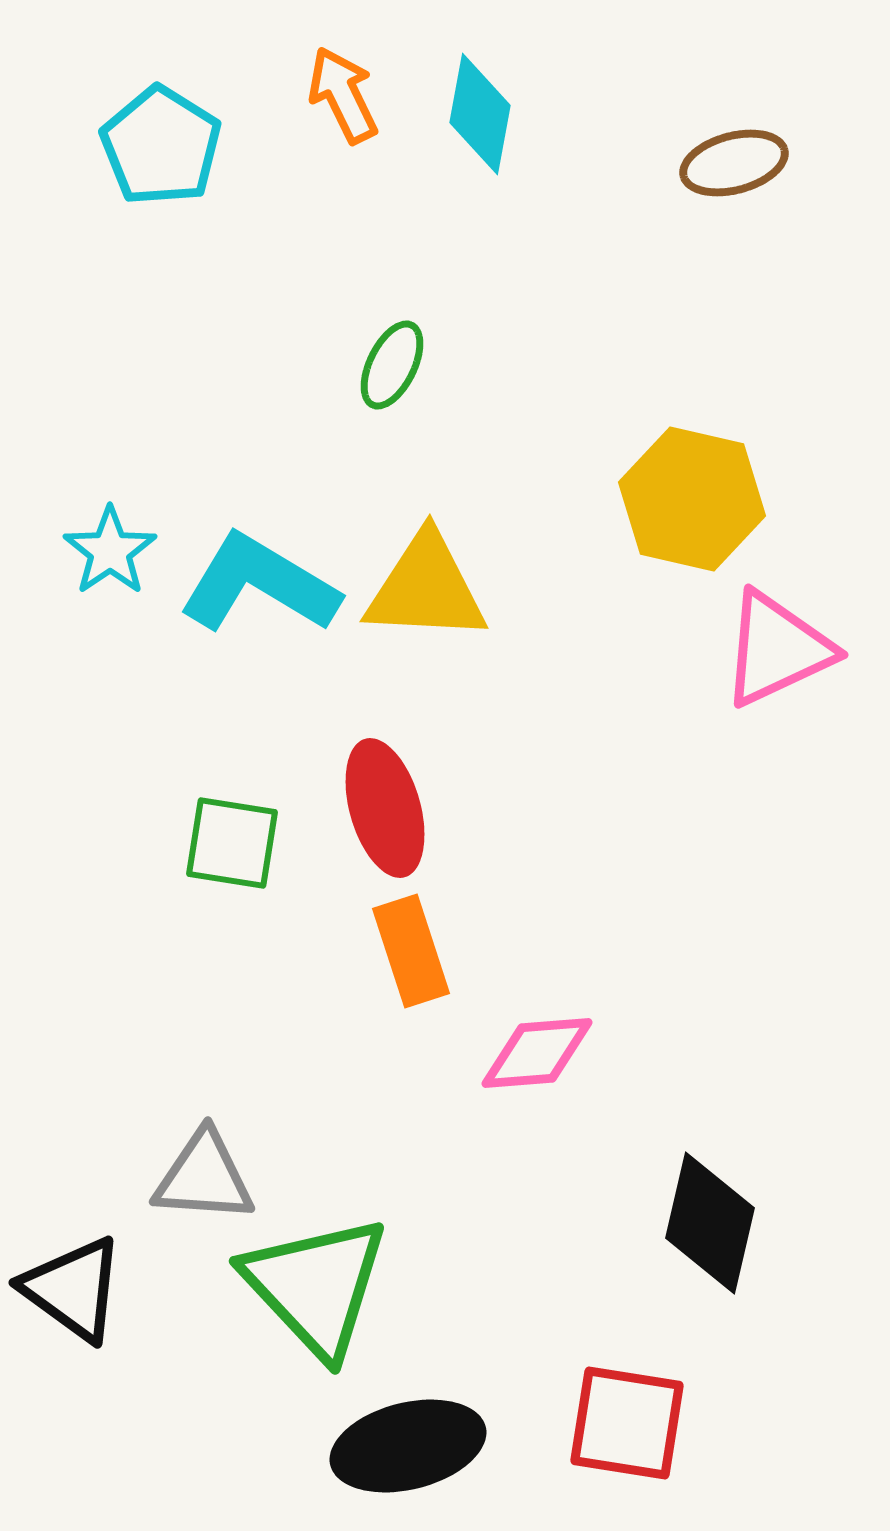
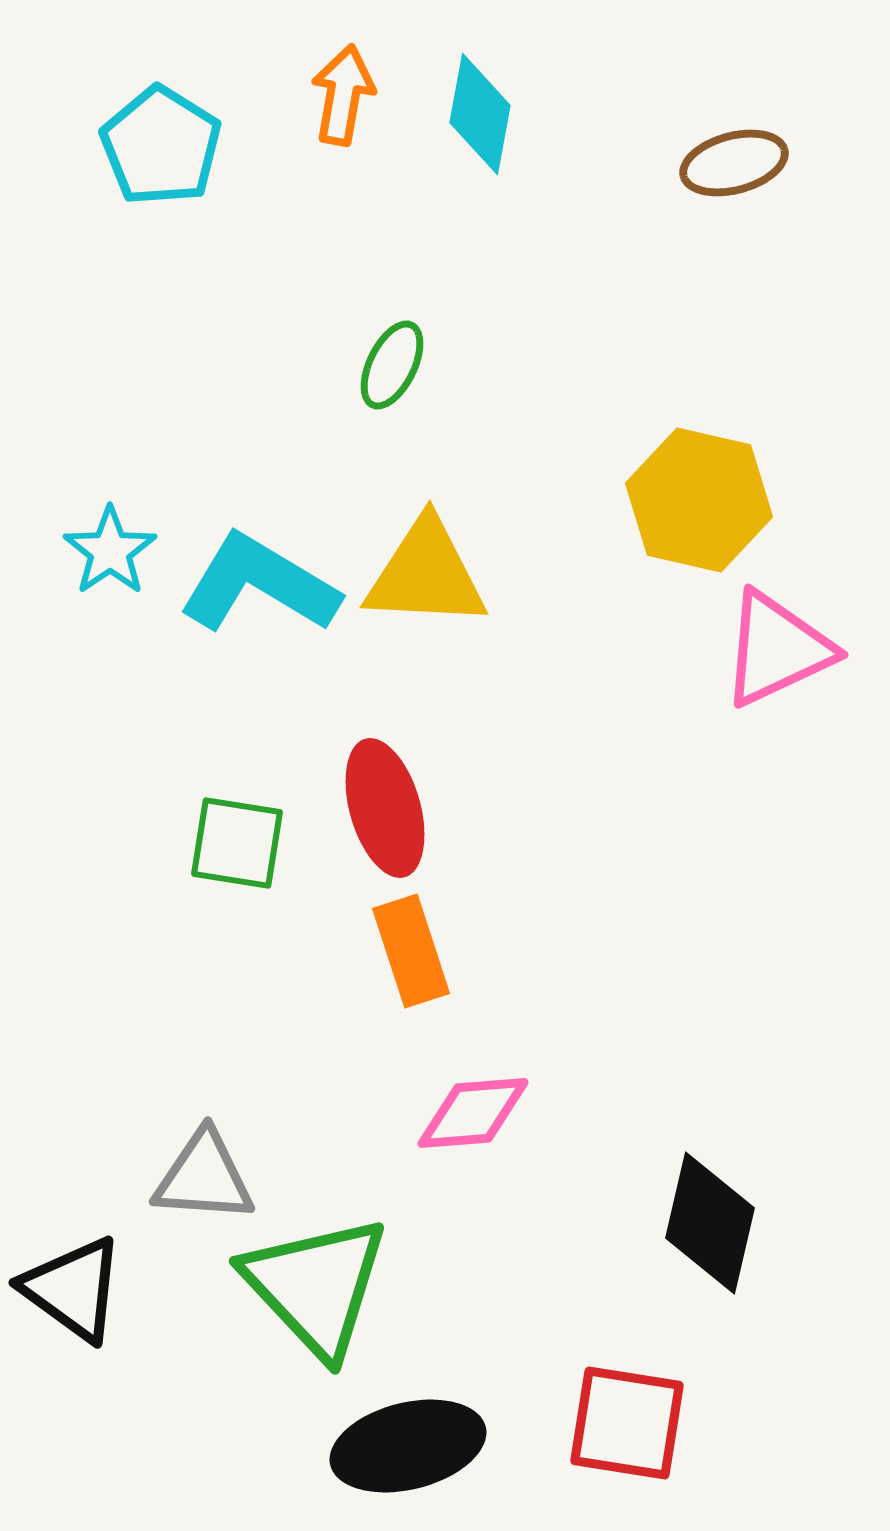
orange arrow: rotated 36 degrees clockwise
yellow hexagon: moved 7 px right, 1 px down
yellow triangle: moved 14 px up
green square: moved 5 px right
pink diamond: moved 64 px left, 60 px down
